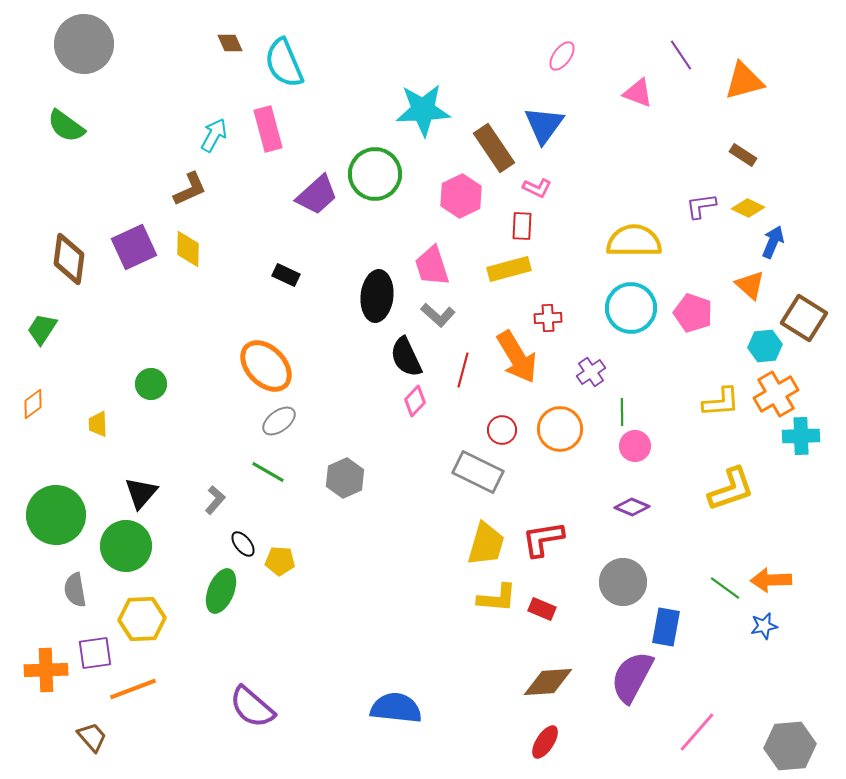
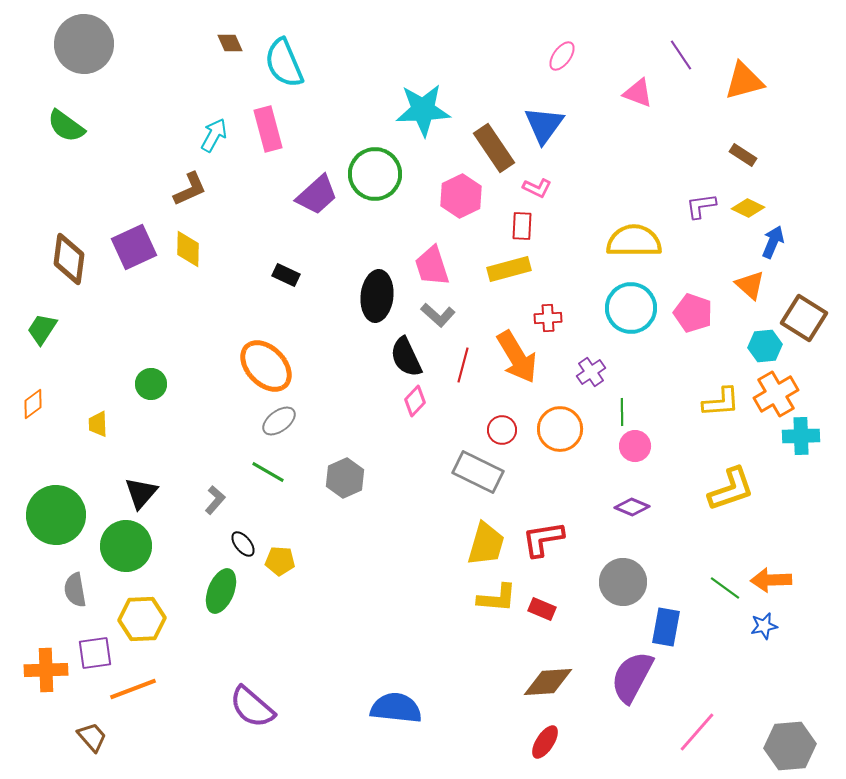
red line at (463, 370): moved 5 px up
